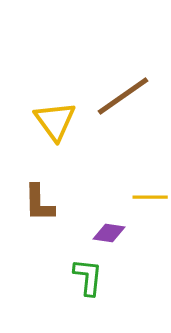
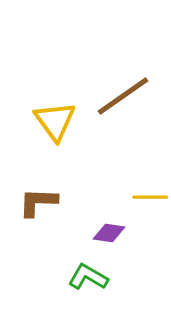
brown L-shape: moved 1 px left, 1 px up; rotated 93 degrees clockwise
green L-shape: rotated 66 degrees counterclockwise
